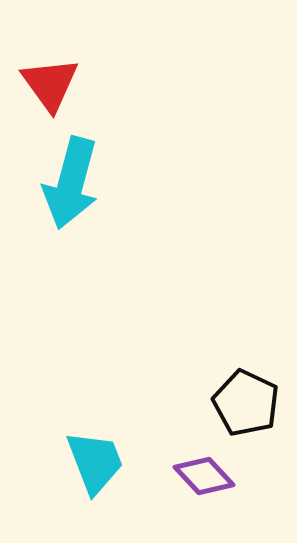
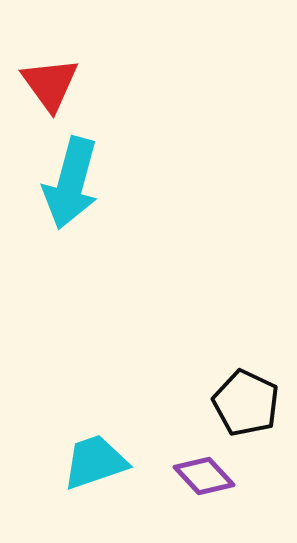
cyan trapezoid: rotated 88 degrees counterclockwise
